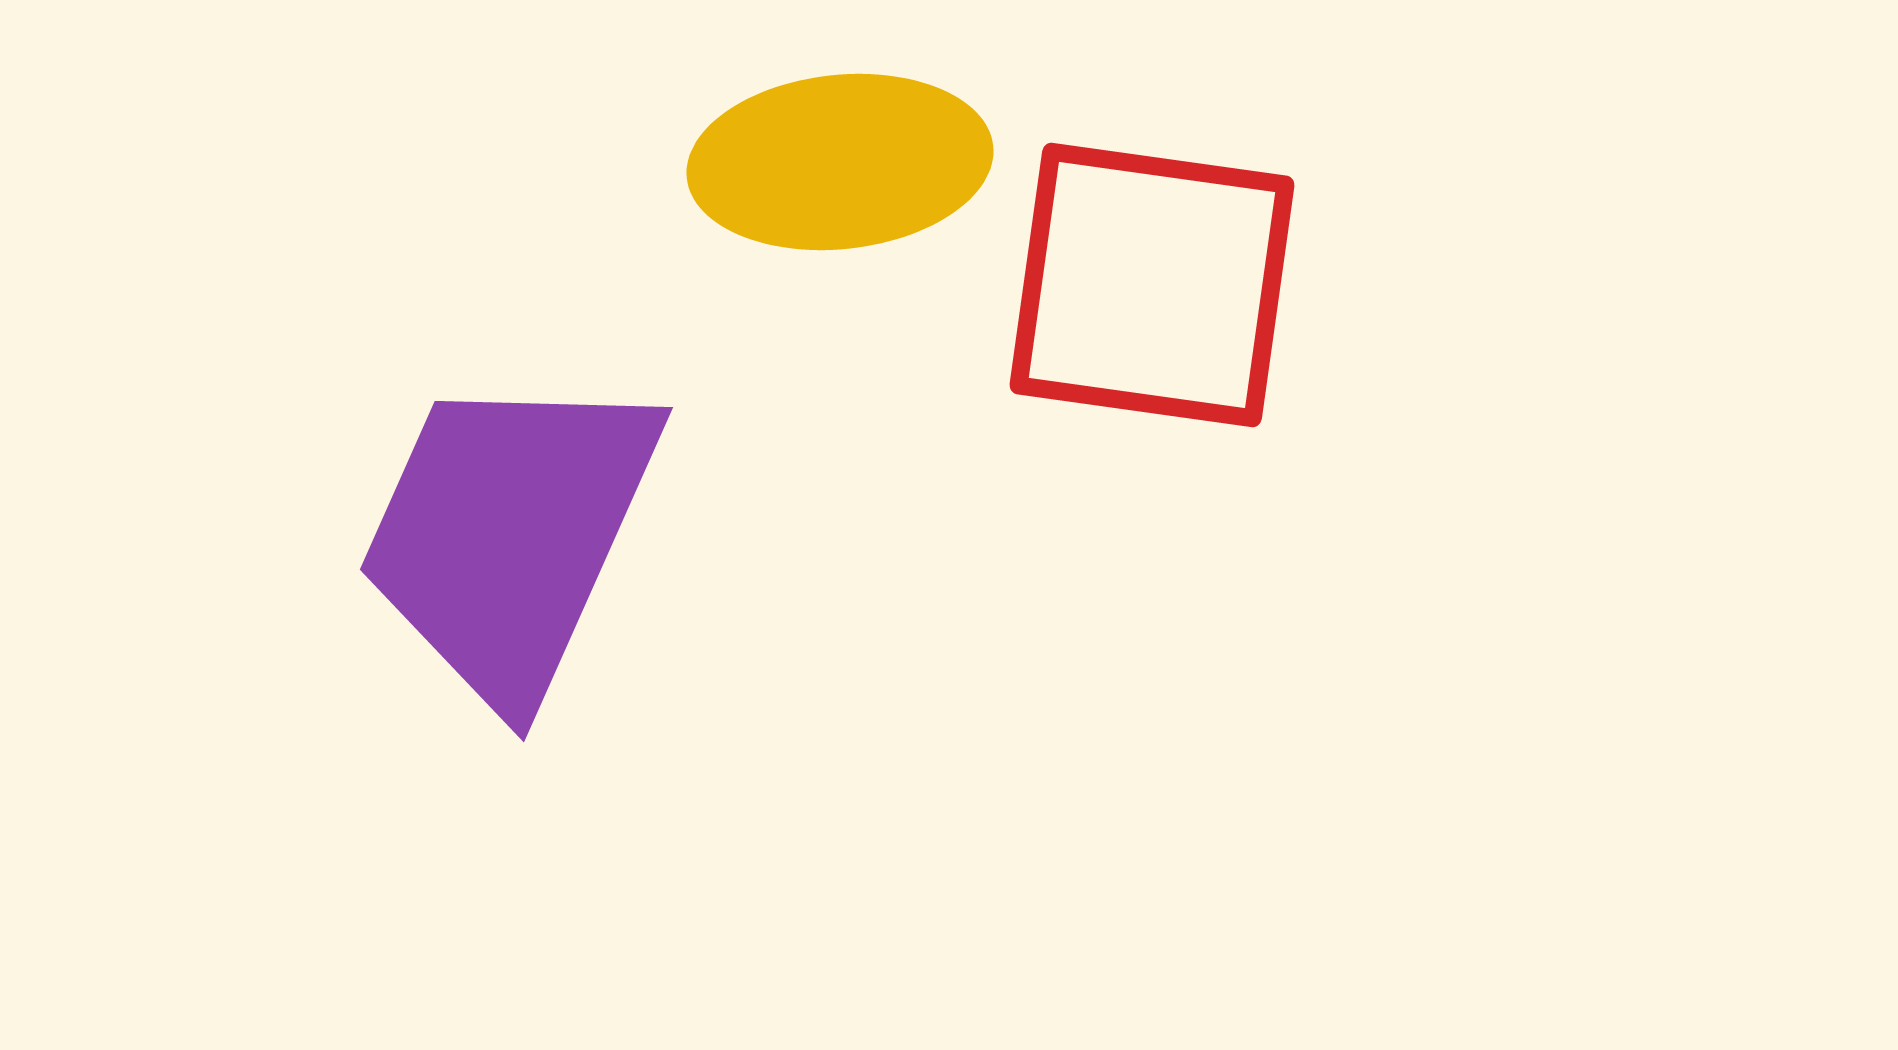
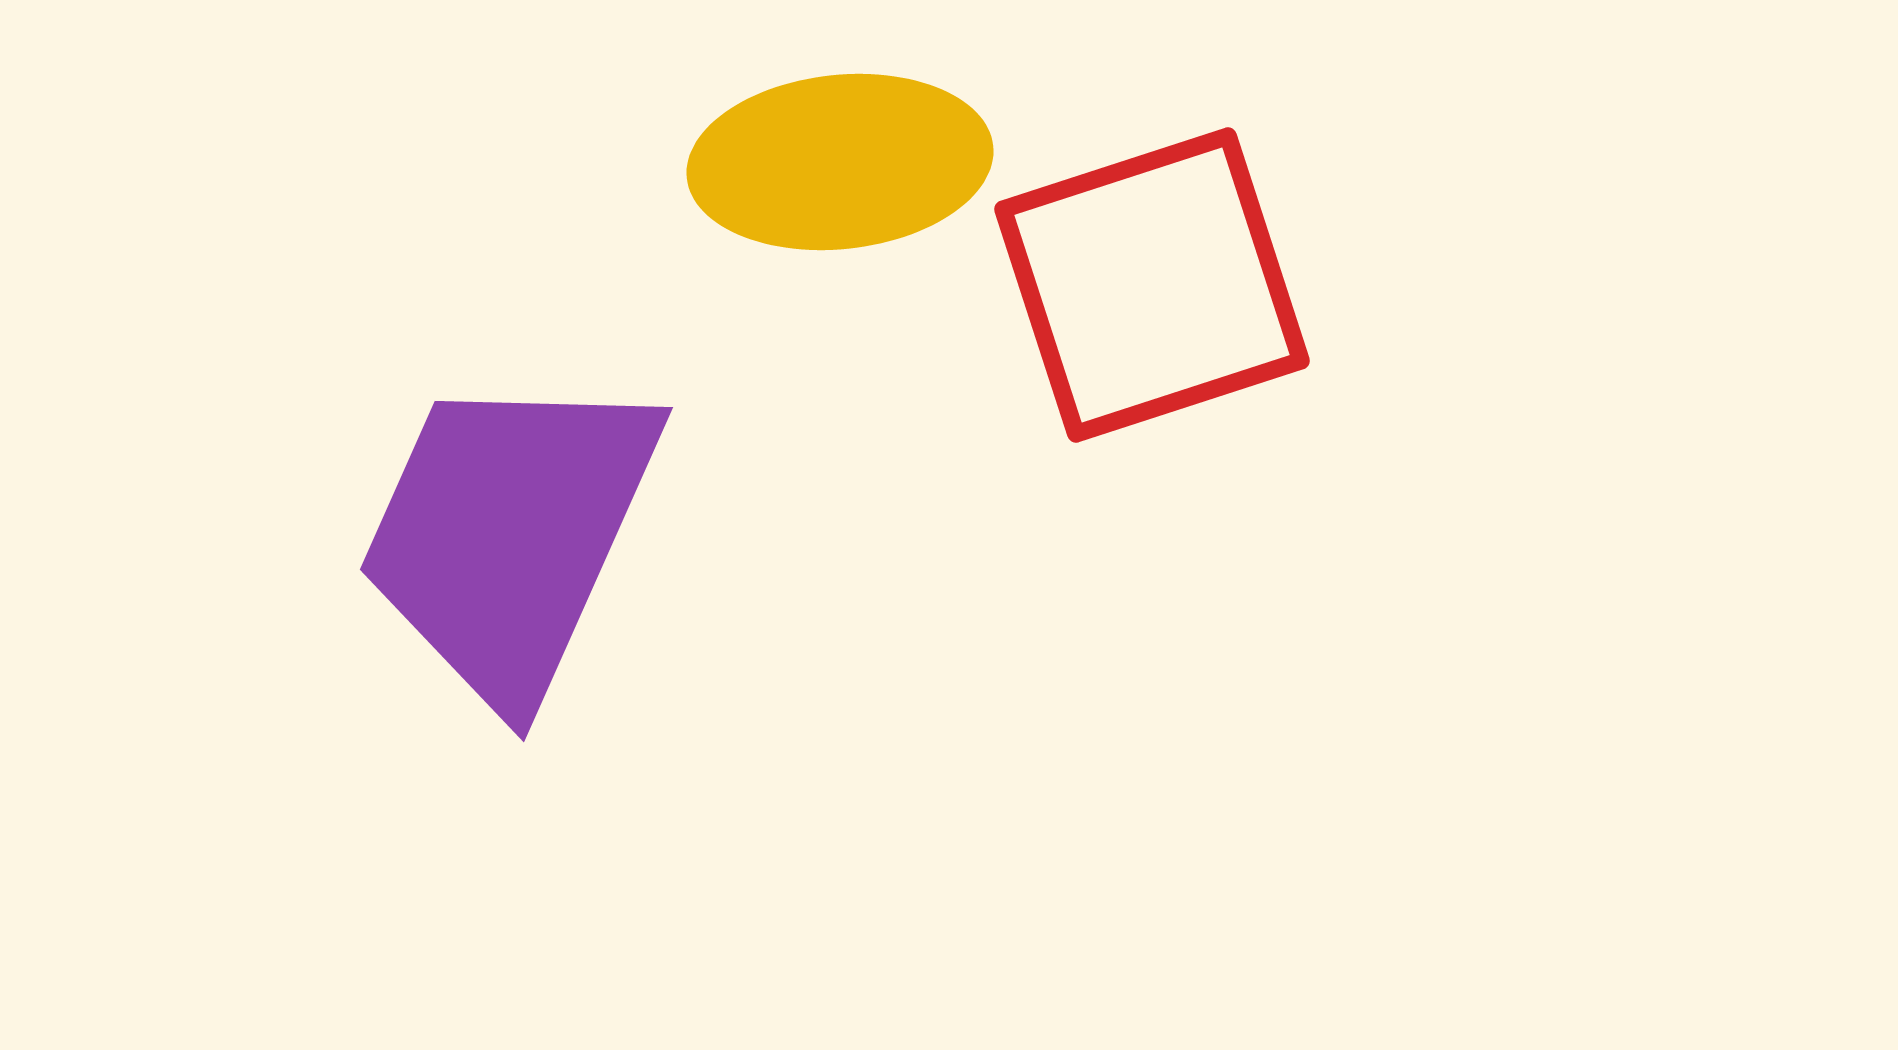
red square: rotated 26 degrees counterclockwise
